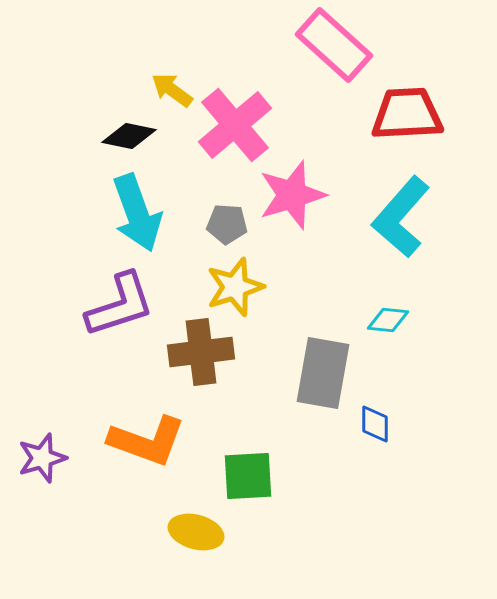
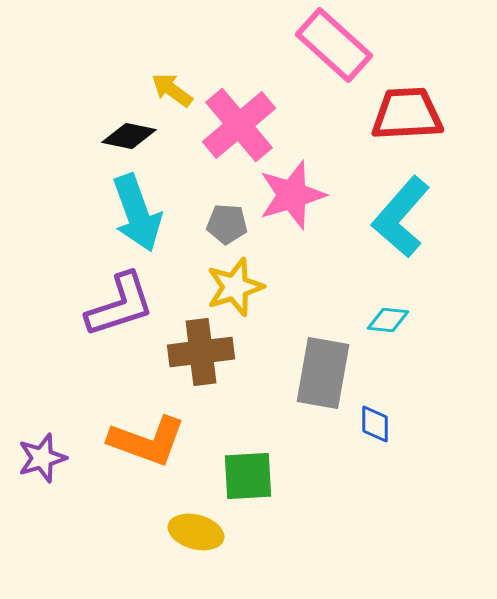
pink cross: moved 4 px right
